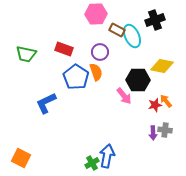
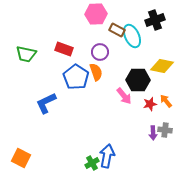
red star: moved 5 px left, 1 px up
